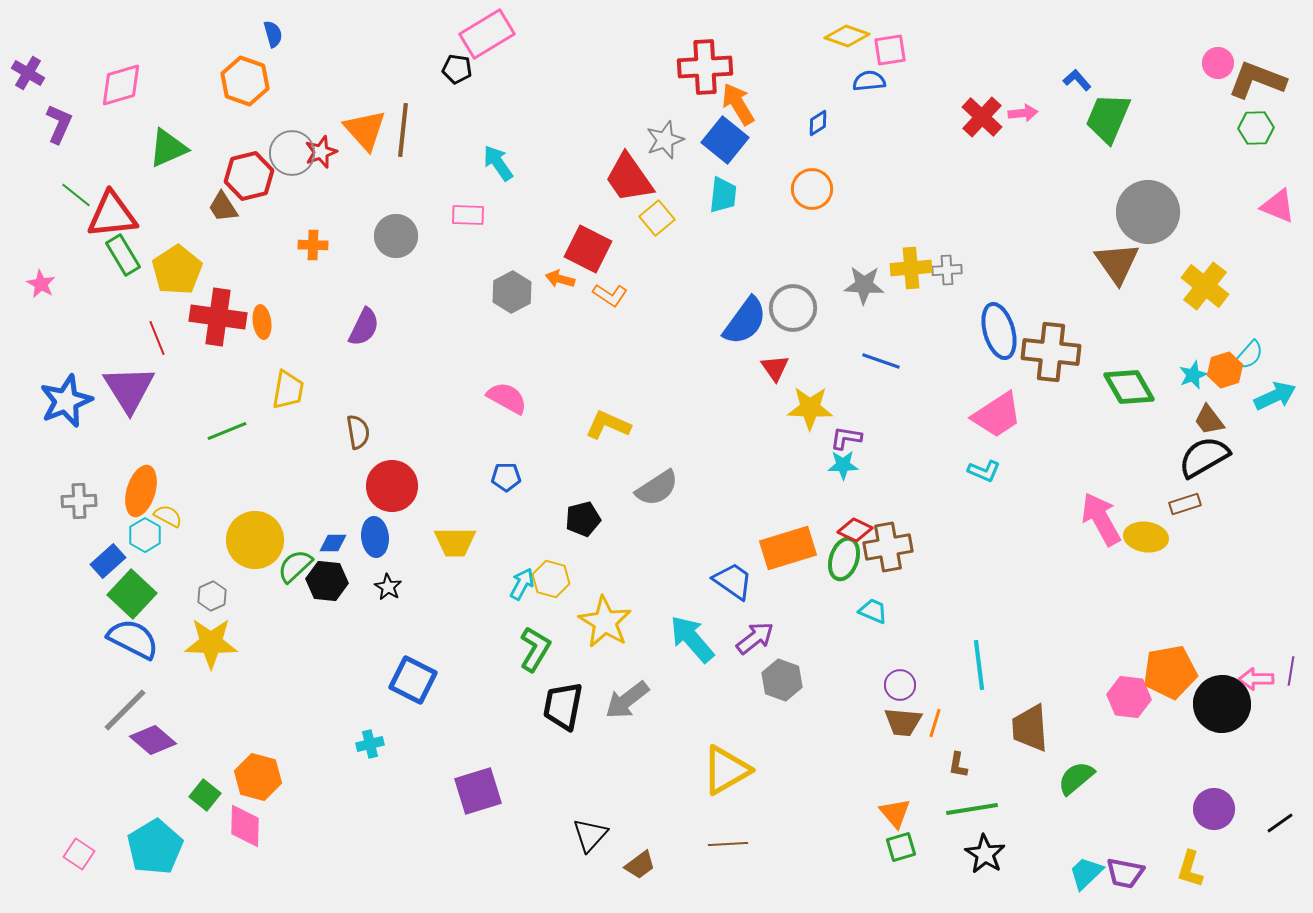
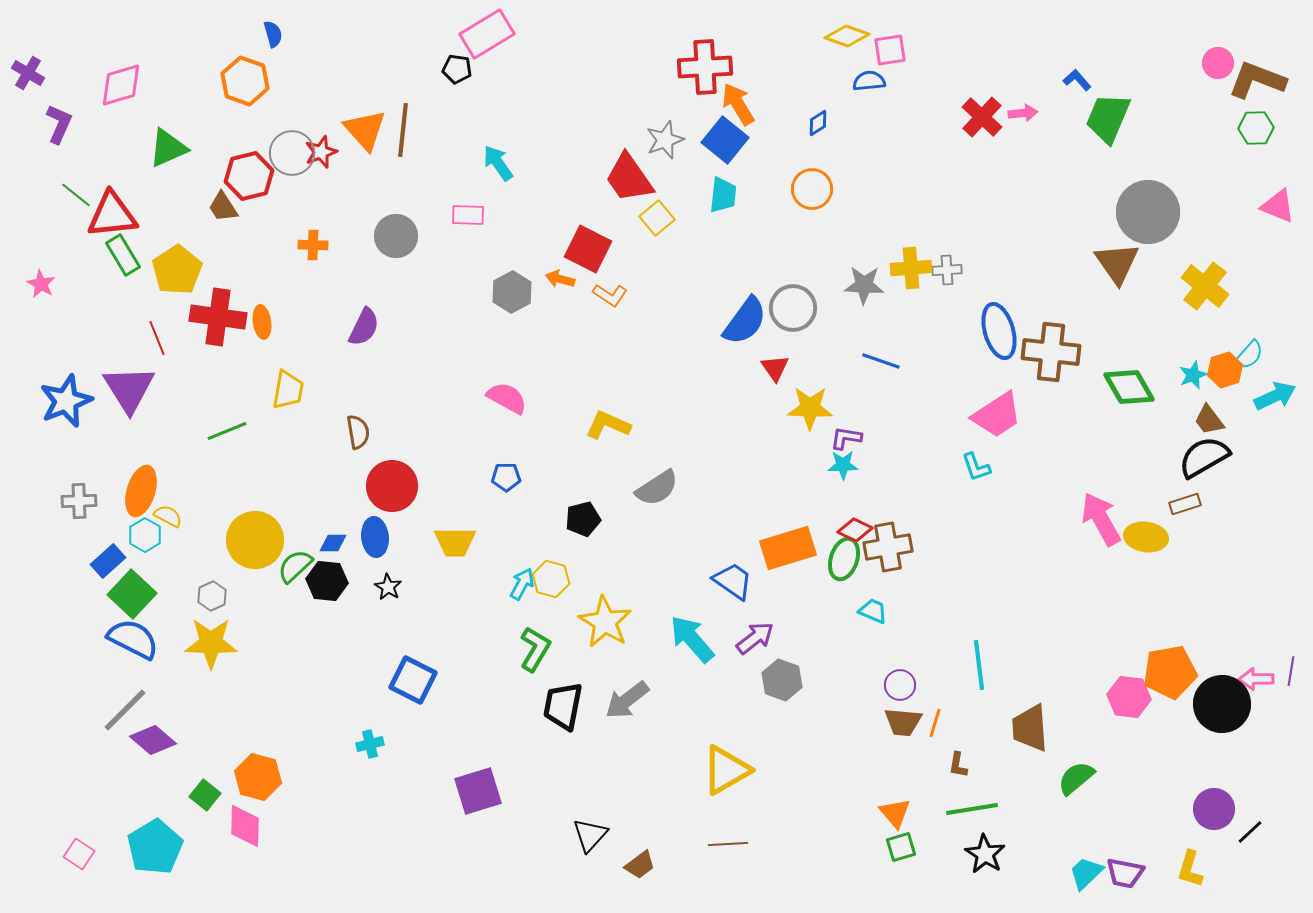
cyan L-shape at (984, 471): moved 8 px left, 4 px up; rotated 48 degrees clockwise
black line at (1280, 823): moved 30 px left, 9 px down; rotated 8 degrees counterclockwise
